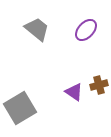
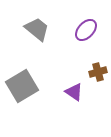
brown cross: moved 1 px left, 13 px up
gray square: moved 2 px right, 22 px up
